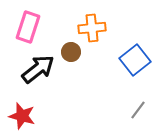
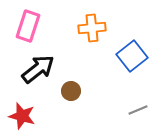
pink rectangle: moved 1 px up
brown circle: moved 39 px down
blue square: moved 3 px left, 4 px up
gray line: rotated 30 degrees clockwise
